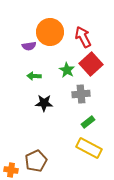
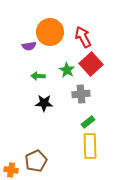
green arrow: moved 4 px right
yellow rectangle: moved 1 px right, 2 px up; rotated 60 degrees clockwise
